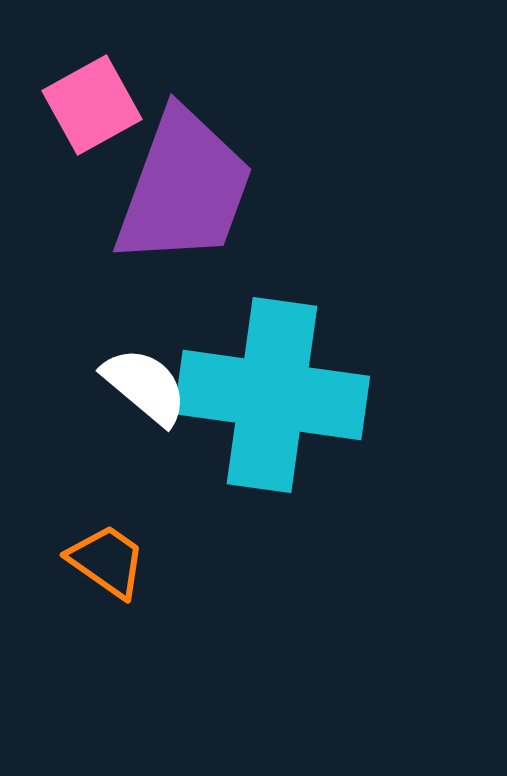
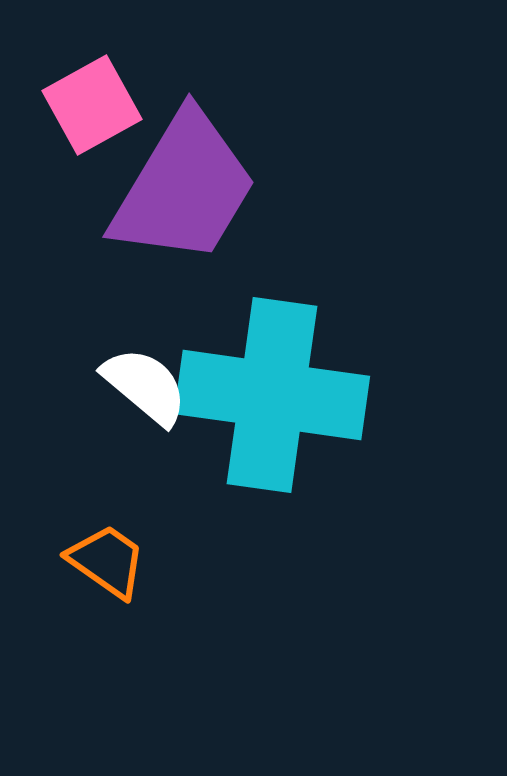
purple trapezoid: rotated 11 degrees clockwise
